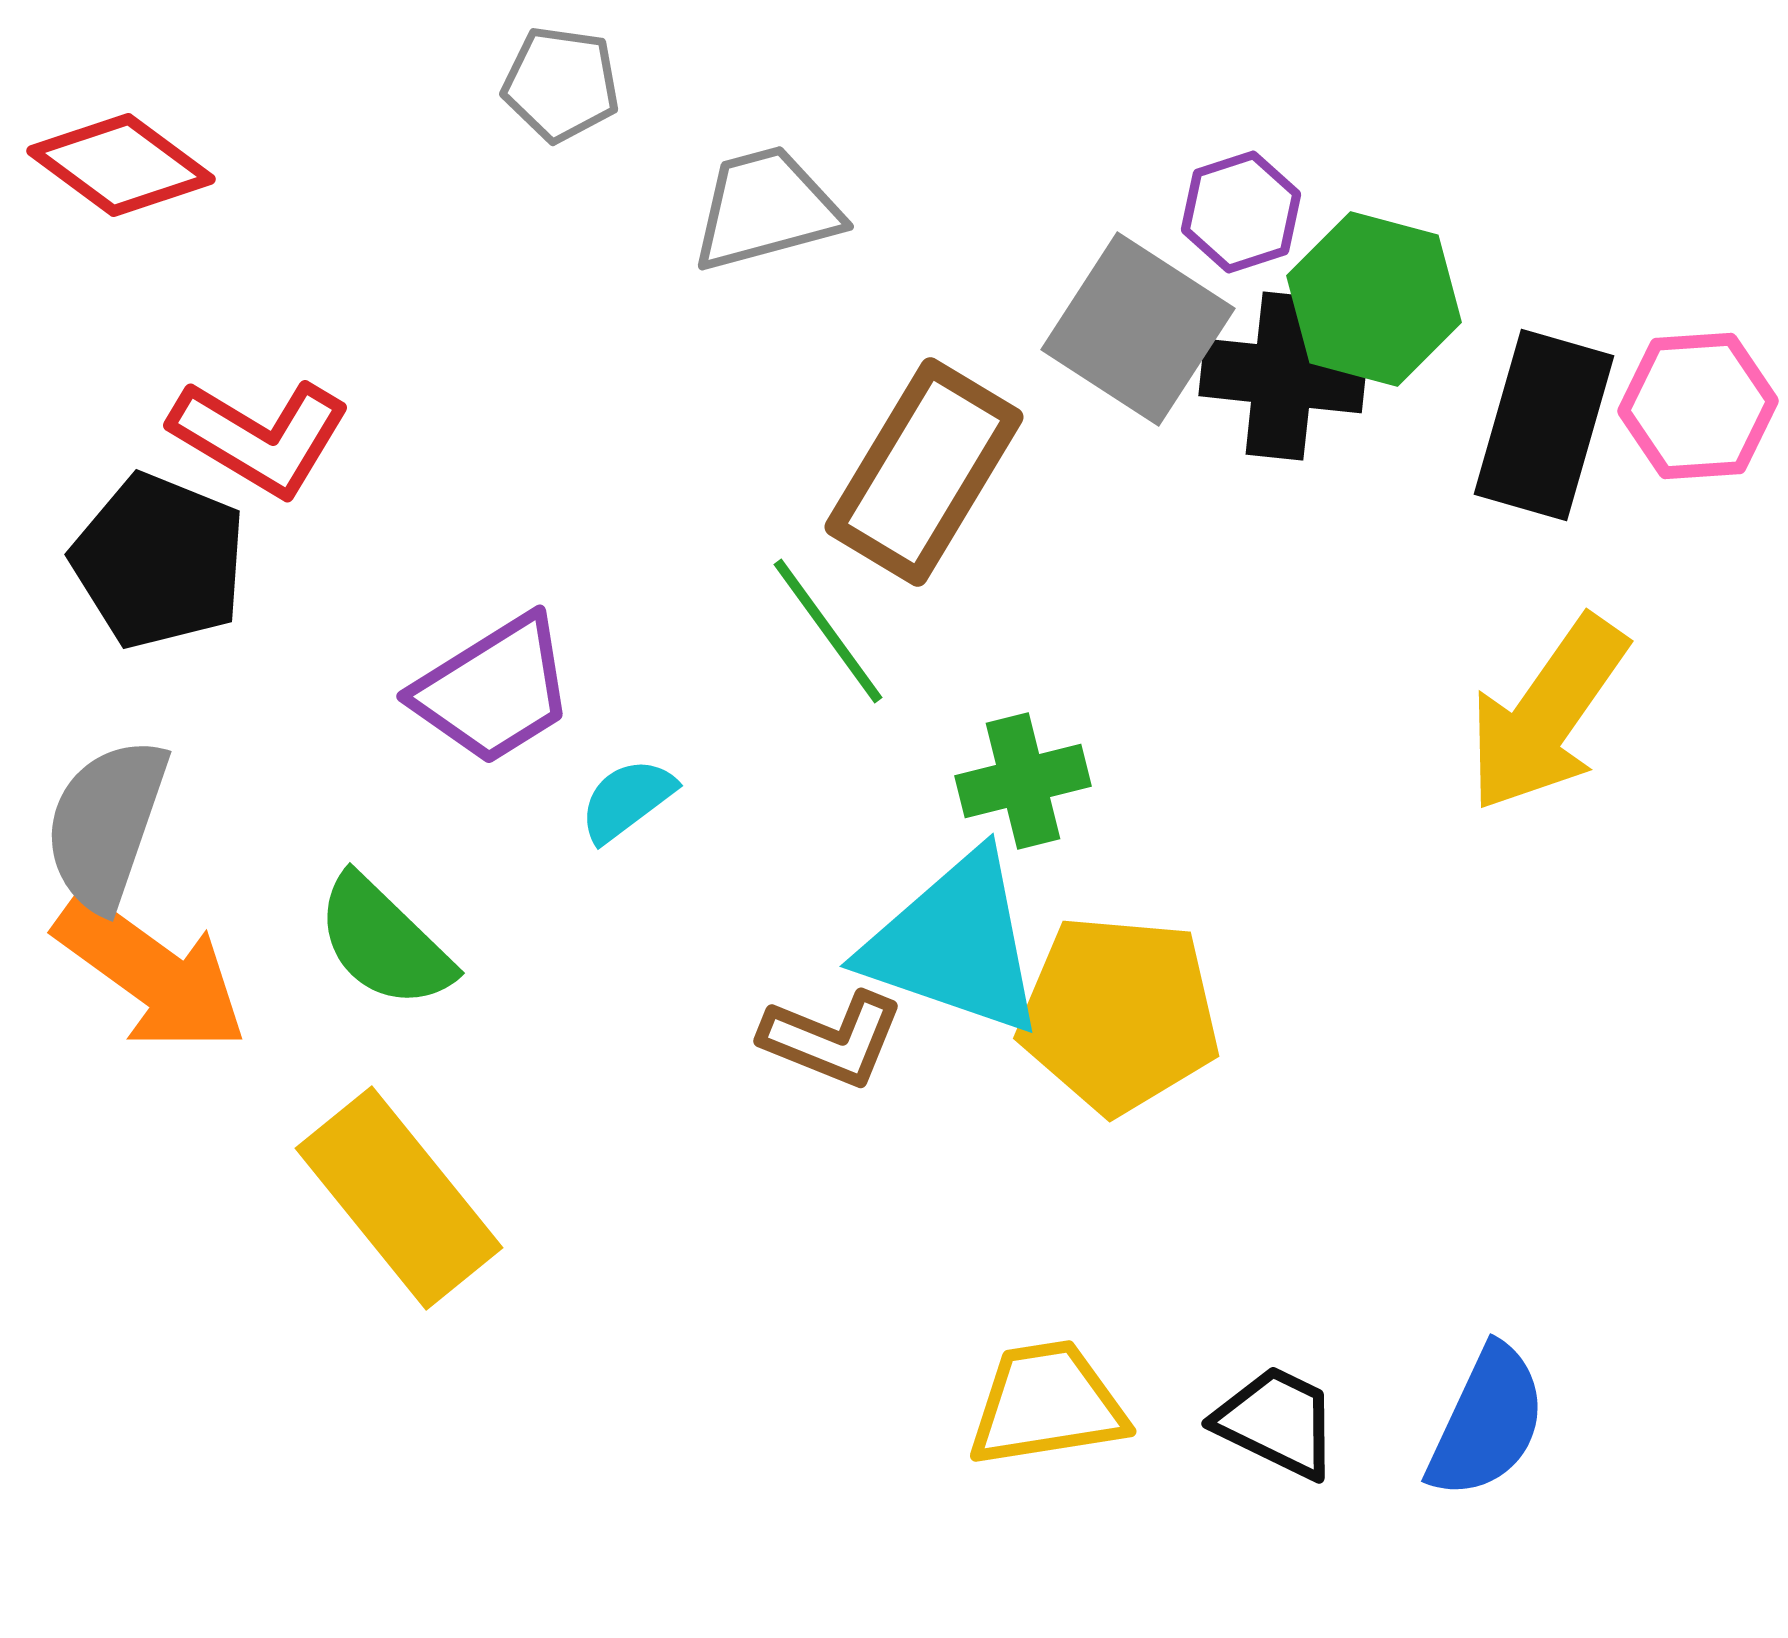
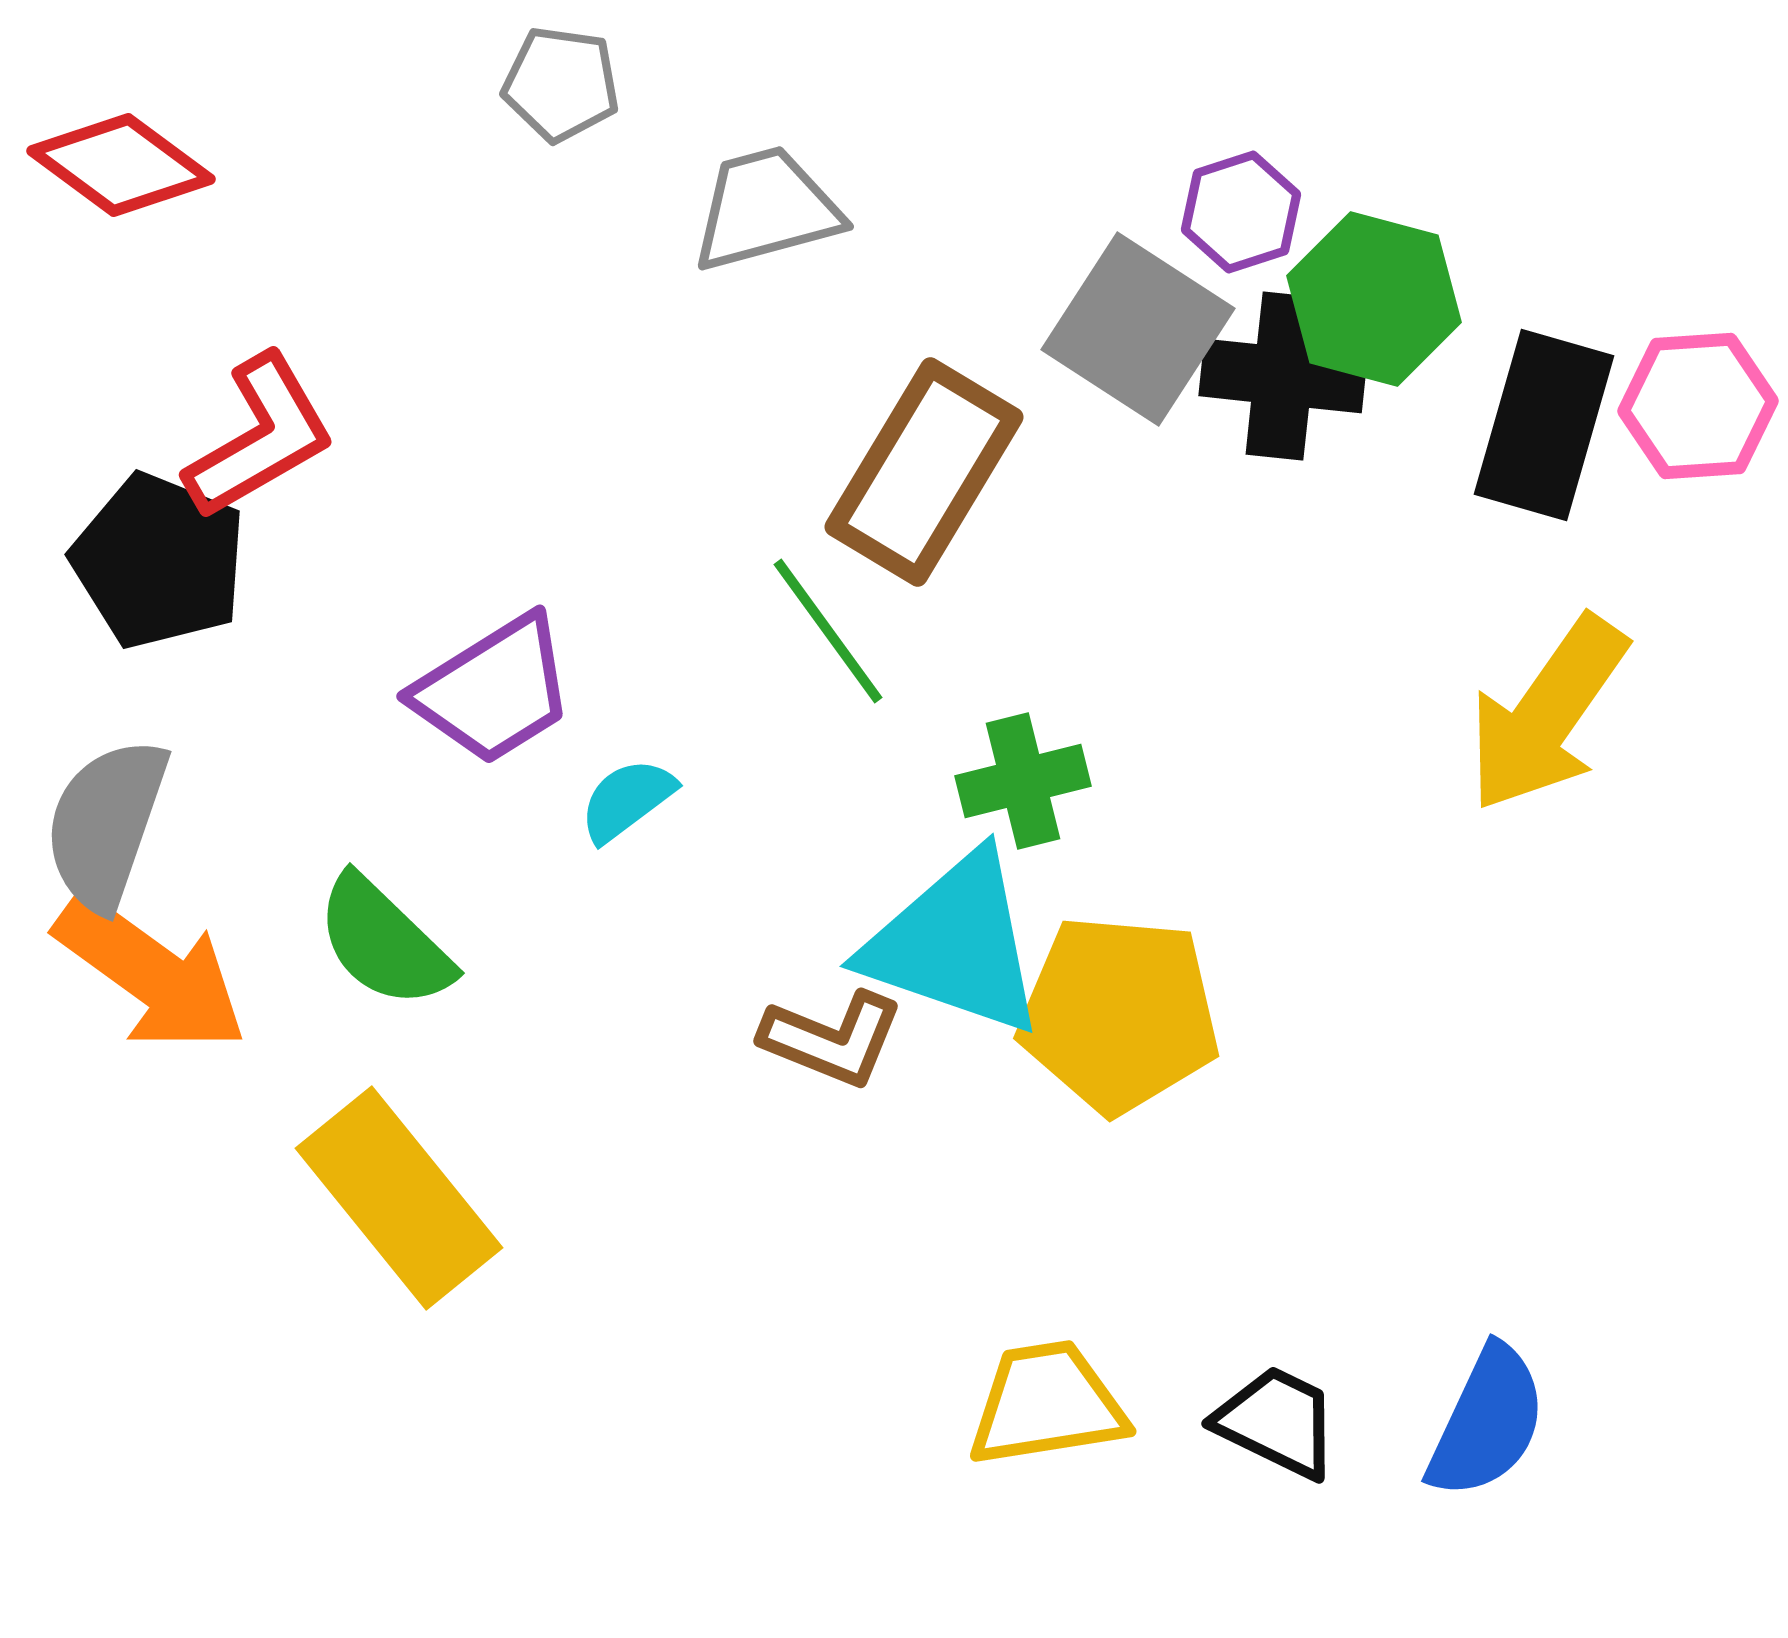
red L-shape: rotated 61 degrees counterclockwise
